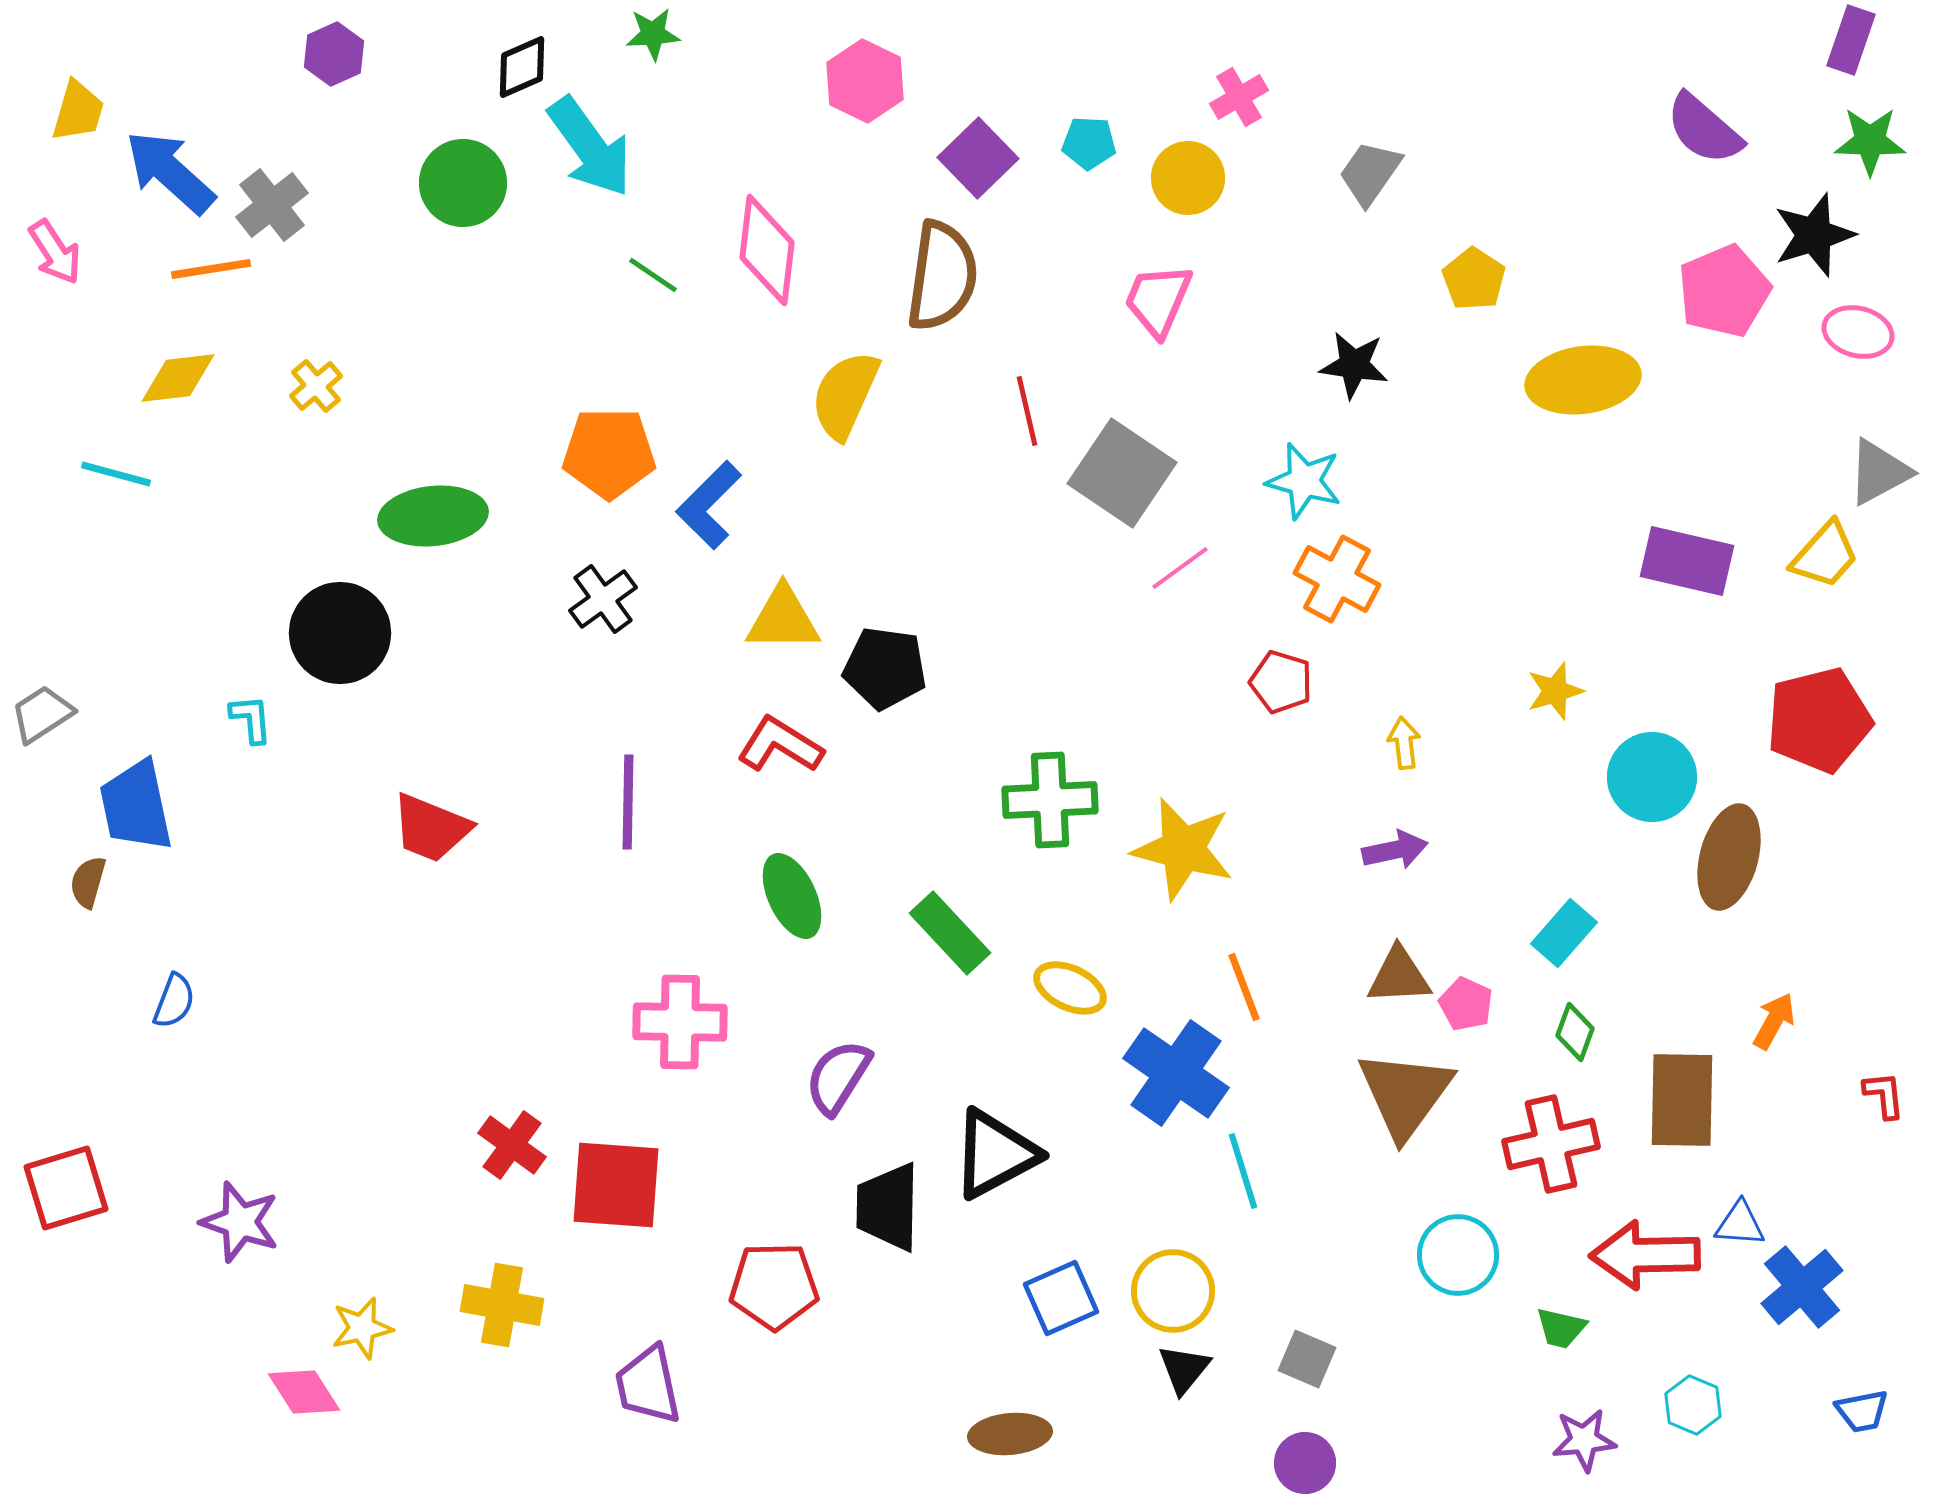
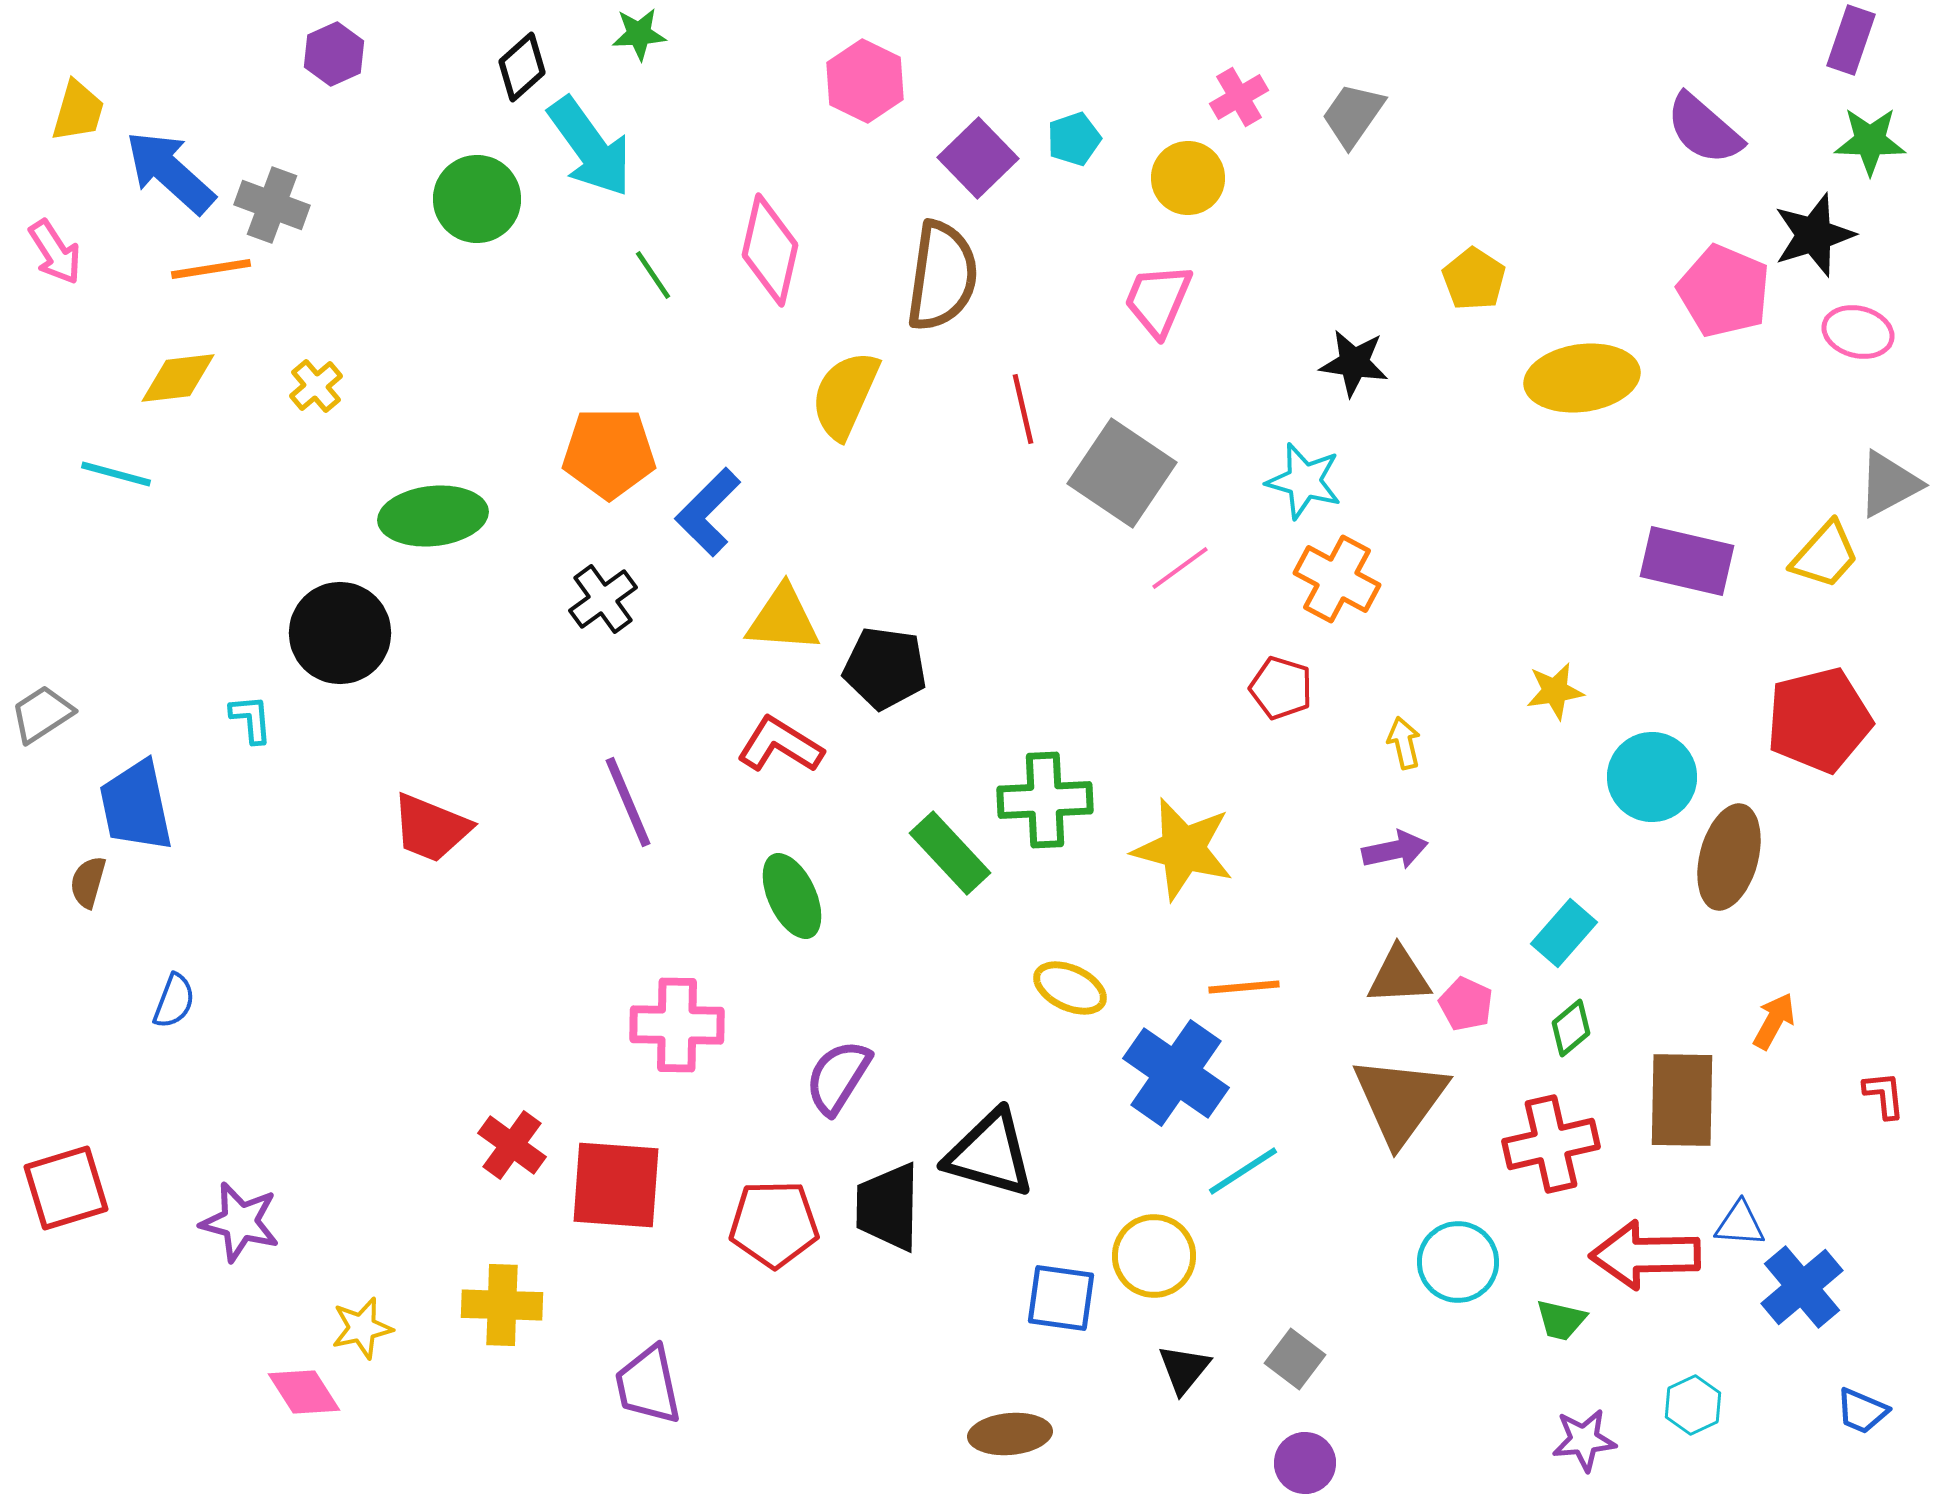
green star at (653, 34): moved 14 px left
black diamond at (522, 67): rotated 18 degrees counterclockwise
cyan pentagon at (1089, 143): moved 15 px left, 4 px up; rotated 22 degrees counterclockwise
gray trapezoid at (1370, 173): moved 17 px left, 58 px up
green circle at (463, 183): moved 14 px right, 16 px down
gray cross at (272, 205): rotated 32 degrees counterclockwise
pink diamond at (767, 250): moved 3 px right; rotated 6 degrees clockwise
green line at (653, 275): rotated 22 degrees clockwise
pink pentagon at (1724, 291): rotated 26 degrees counterclockwise
black star at (1354, 365): moved 2 px up
yellow ellipse at (1583, 380): moved 1 px left, 2 px up
red line at (1027, 411): moved 4 px left, 2 px up
gray triangle at (1879, 472): moved 10 px right, 12 px down
blue L-shape at (709, 505): moved 1 px left, 7 px down
yellow triangle at (783, 619): rotated 4 degrees clockwise
red pentagon at (1281, 682): moved 6 px down
yellow star at (1555, 691): rotated 8 degrees clockwise
yellow arrow at (1404, 743): rotated 6 degrees counterclockwise
green cross at (1050, 800): moved 5 px left
purple line at (628, 802): rotated 24 degrees counterclockwise
green rectangle at (950, 933): moved 80 px up
orange line at (1244, 987): rotated 74 degrees counterclockwise
pink cross at (680, 1022): moved 3 px left, 3 px down
green diamond at (1575, 1032): moved 4 px left, 4 px up; rotated 30 degrees clockwise
brown triangle at (1405, 1094): moved 5 px left, 6 px down
black triangle at (995, 1154): moved 5 px left; rotated 44 degrees clockwise
cyan line at (1243, 1171): rotated 74 degrees clockwise
purple star at (240, 1222): rotated 4 degrees counterclockwise
cyan circle at (1458, 1255): moved 7 px down
red pentagon at (774, 1286): moved 62 px up
yellow circle at (1173, 1291): moved 19 px left, 35 px up
blue square at (1061, 1298): rotated 32 degrees clockwise
yellow cross at (502, 1305): rotated 8 degrees counterclockwise
green trapezoid at (1561, 1328): moved 8 px up
gray square at (1307, 1359): moved 12 px left; rotated 14 degrees clockwise
cyan hexagon at (1693, 1405): rotated 12 degrees clockwise
blue trapezoid at (1862, 1411): rotated 34 degrees clockwise
